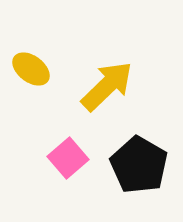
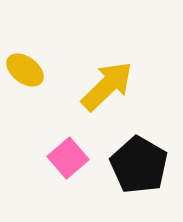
yellow ellipse: moved 6 px left, 1 px down
